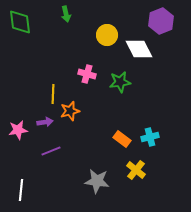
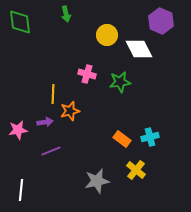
purple hexagon: rotated 15 degrees counterclockwise
gray star: rotated 20 degrees counterclockwise
